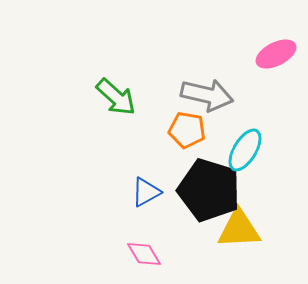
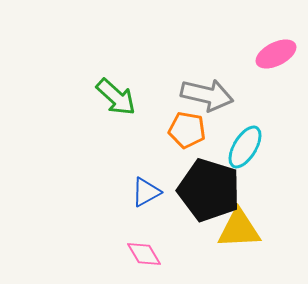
cyan ellipse: moved 3 px up
